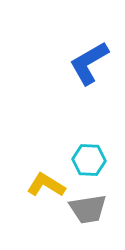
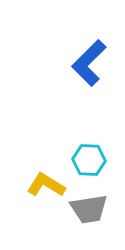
blue L-shape: rotated 15 degrees counterclockwise
gray trapezoid: moved 1 px right
